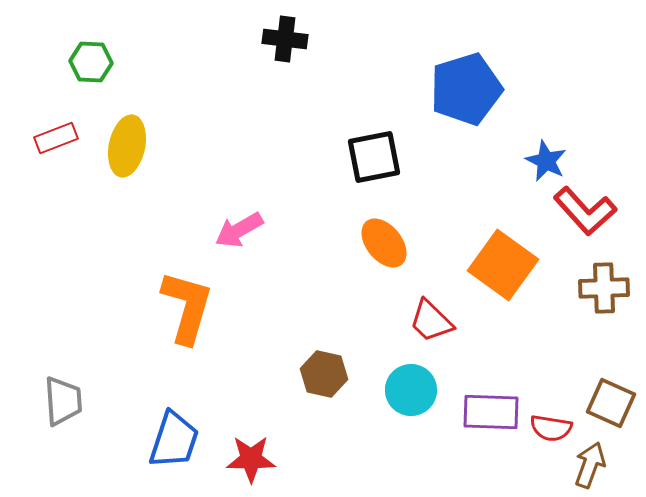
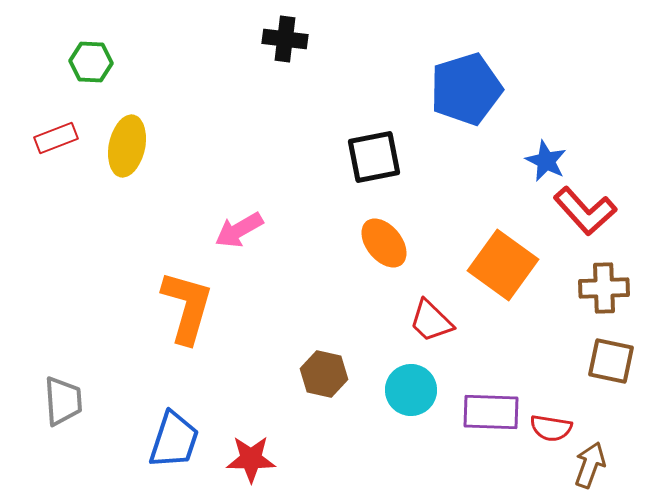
brown square: moved 42 px up; rotated 12 degrees counterclockwise
